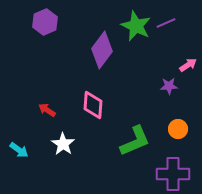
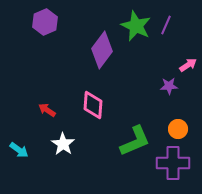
purple line: moved 2 px down; rotated 42 degrees counterclockwise
purple cross: moved 11 px up
